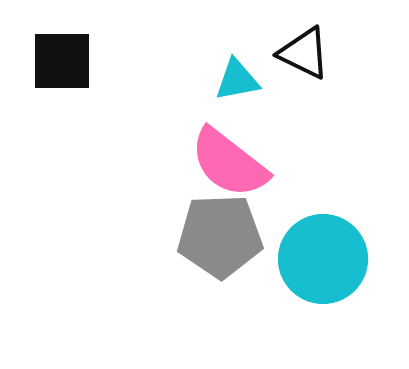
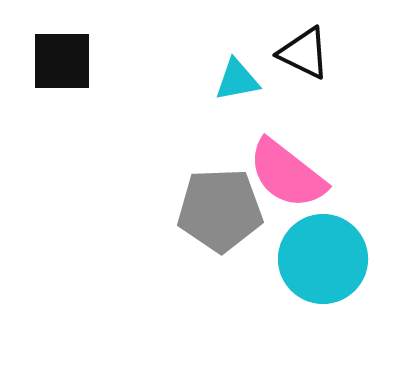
pink semicircle: moved 58 px right, 11 px down
gray pentagon: moved 26 px up
